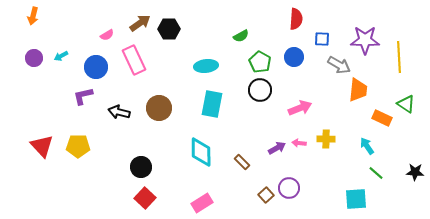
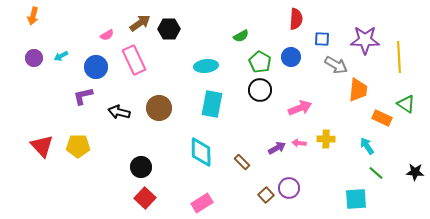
blue circle at (294, 57): moved 3 px left
gray arrow at (339, 65): moved 3 px left
